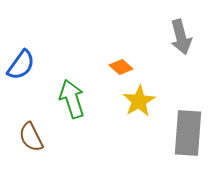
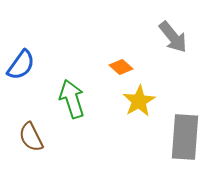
gray arrow: moved 8 px left; rotated 24 degrees counterclockwise
gray rectangle: moved 3 px left, 4 px down
